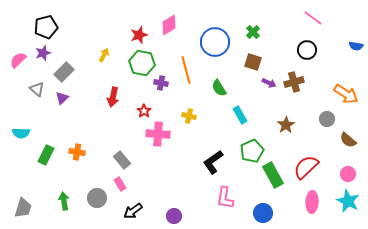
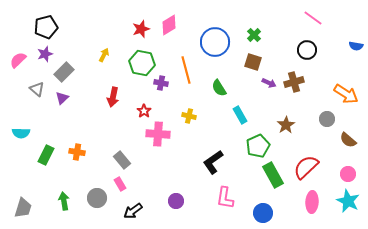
green cross at (253, 32): moved 1 px right, 3 px down
red star at (139, 35): moved 2 px right, 6 px up
purple star at (43, 53): moved 2 px right, 1 px down
green pentagon at (252, 151): moved 6 px right, 5 px up
purple circle at (174, 216): moved 2 px right, 15 px up
